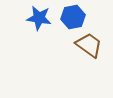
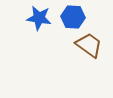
blue hexagon: rotated 15 degrees clockwise
